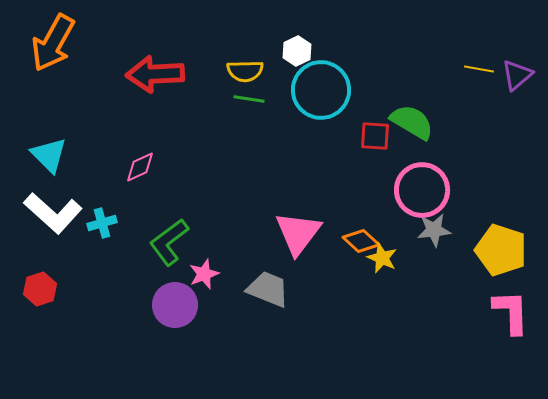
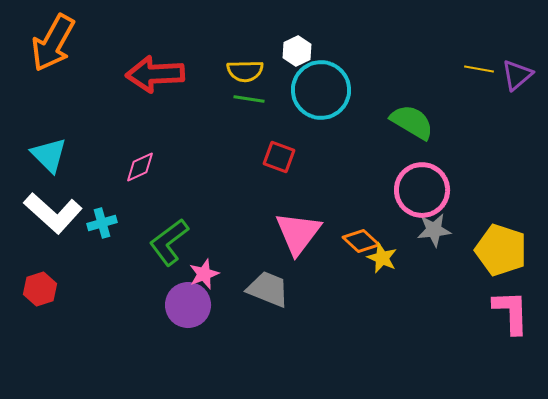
red square: moved 96 px left, 21 px down; rotated 16 degrees clockwise
purple circle: moved 13 px right
